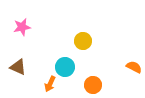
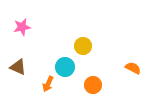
yellow circle: moved 5 px down
orange semicircle: moved 1 px left, 1 px down
orange arrow: moved 2 px left
